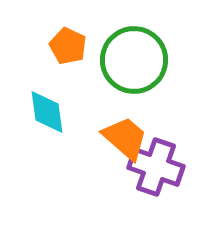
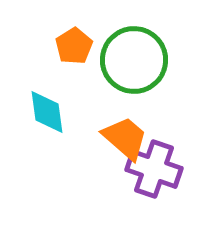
orange pentagon: moved 6 px right; rotated 15 degrees clockwise
purple cross: moved 2 px left, 2 px down
